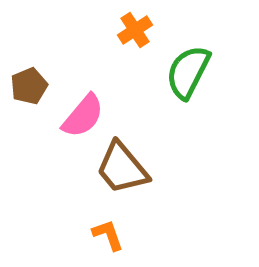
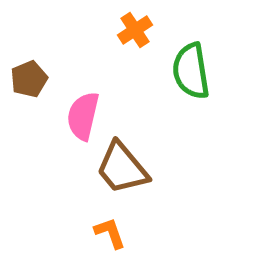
green semicircle: moved 3 px right, 1 px up; rotated 36 degrees counterclockwise
brown pentagon: moved 7 px up
pink semicircle: rotated 153 degrees clockwise
orange L-shape: moved 2 px right, 2 px up
